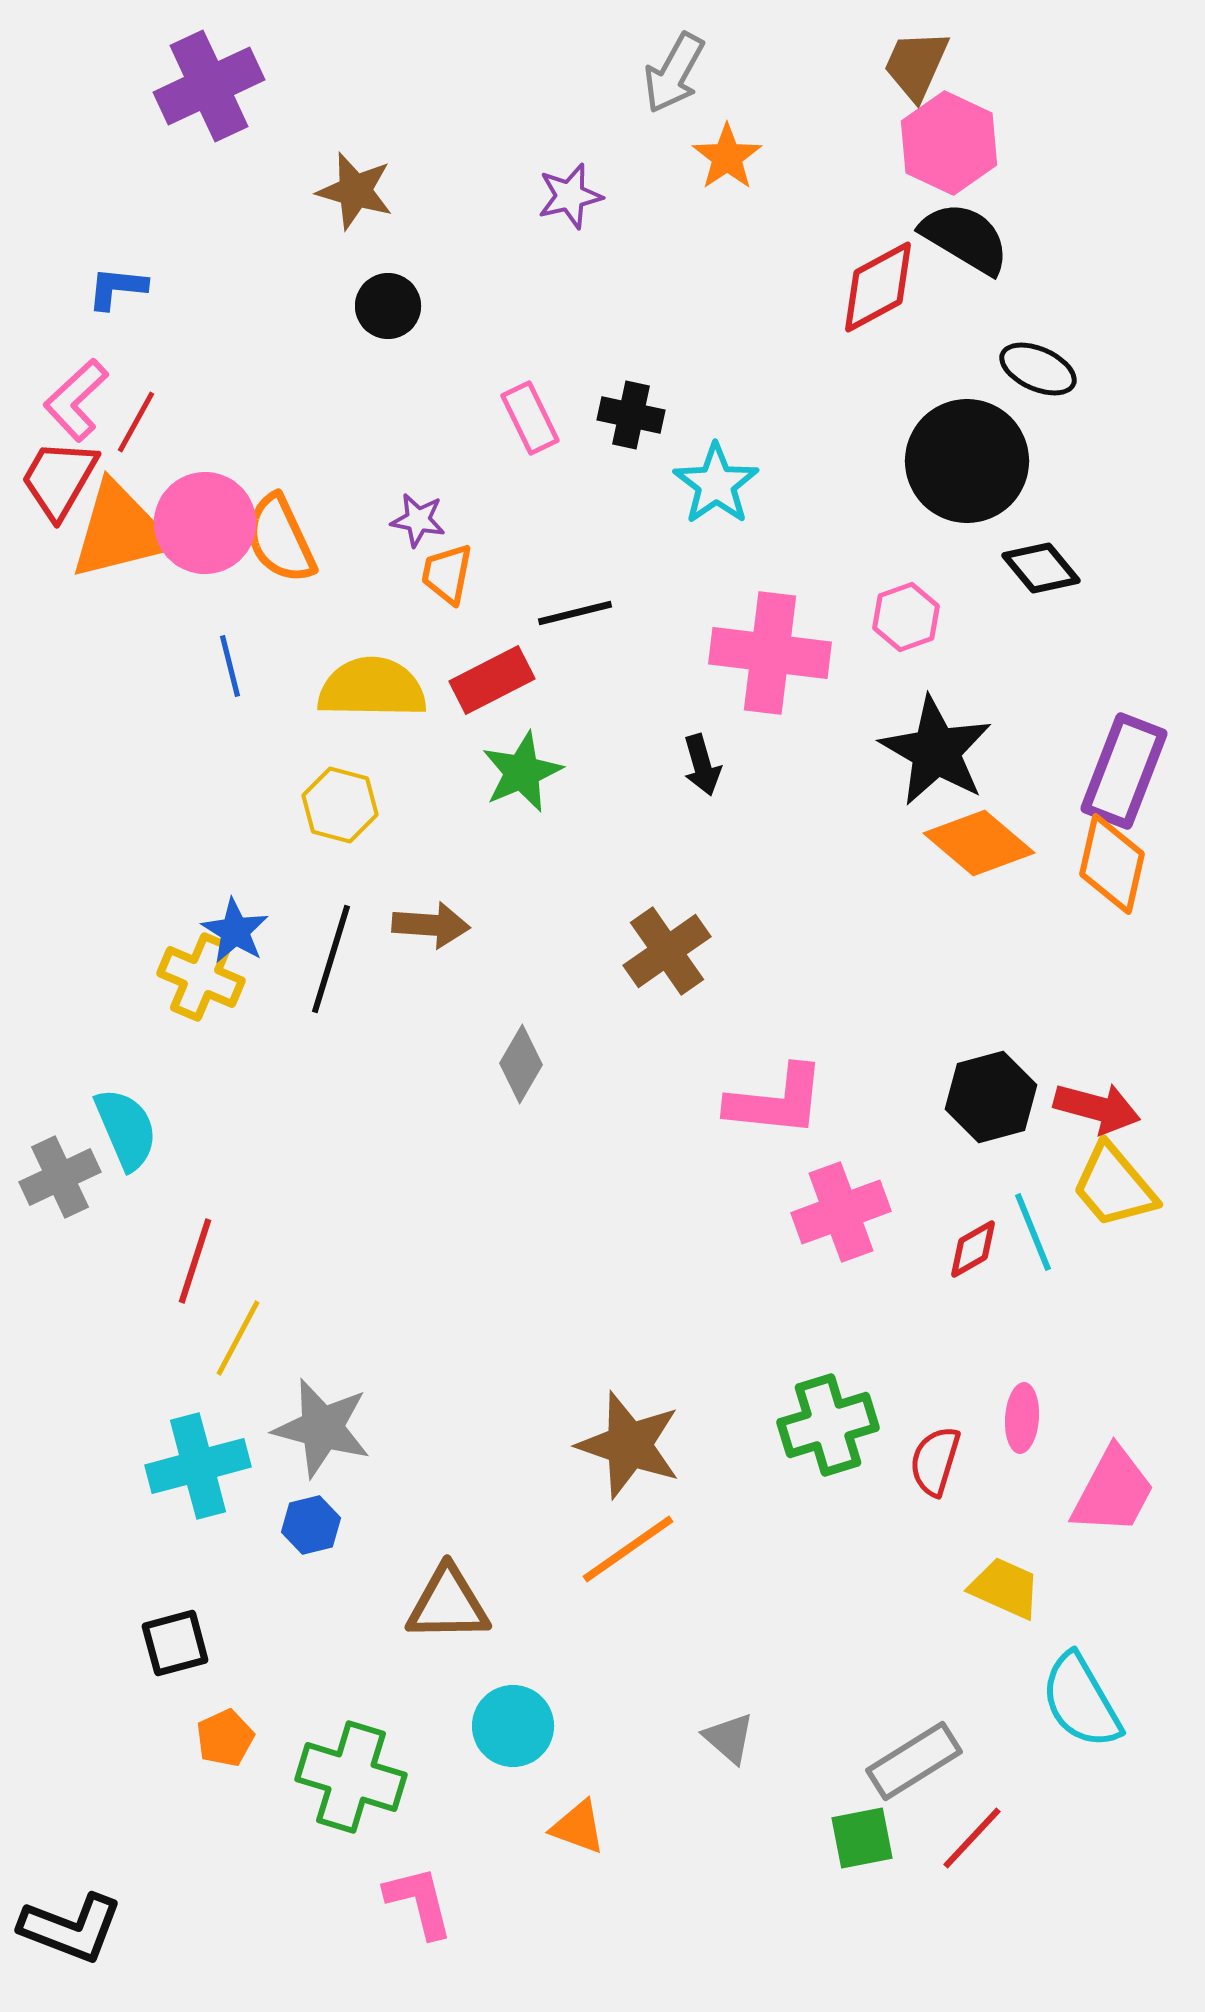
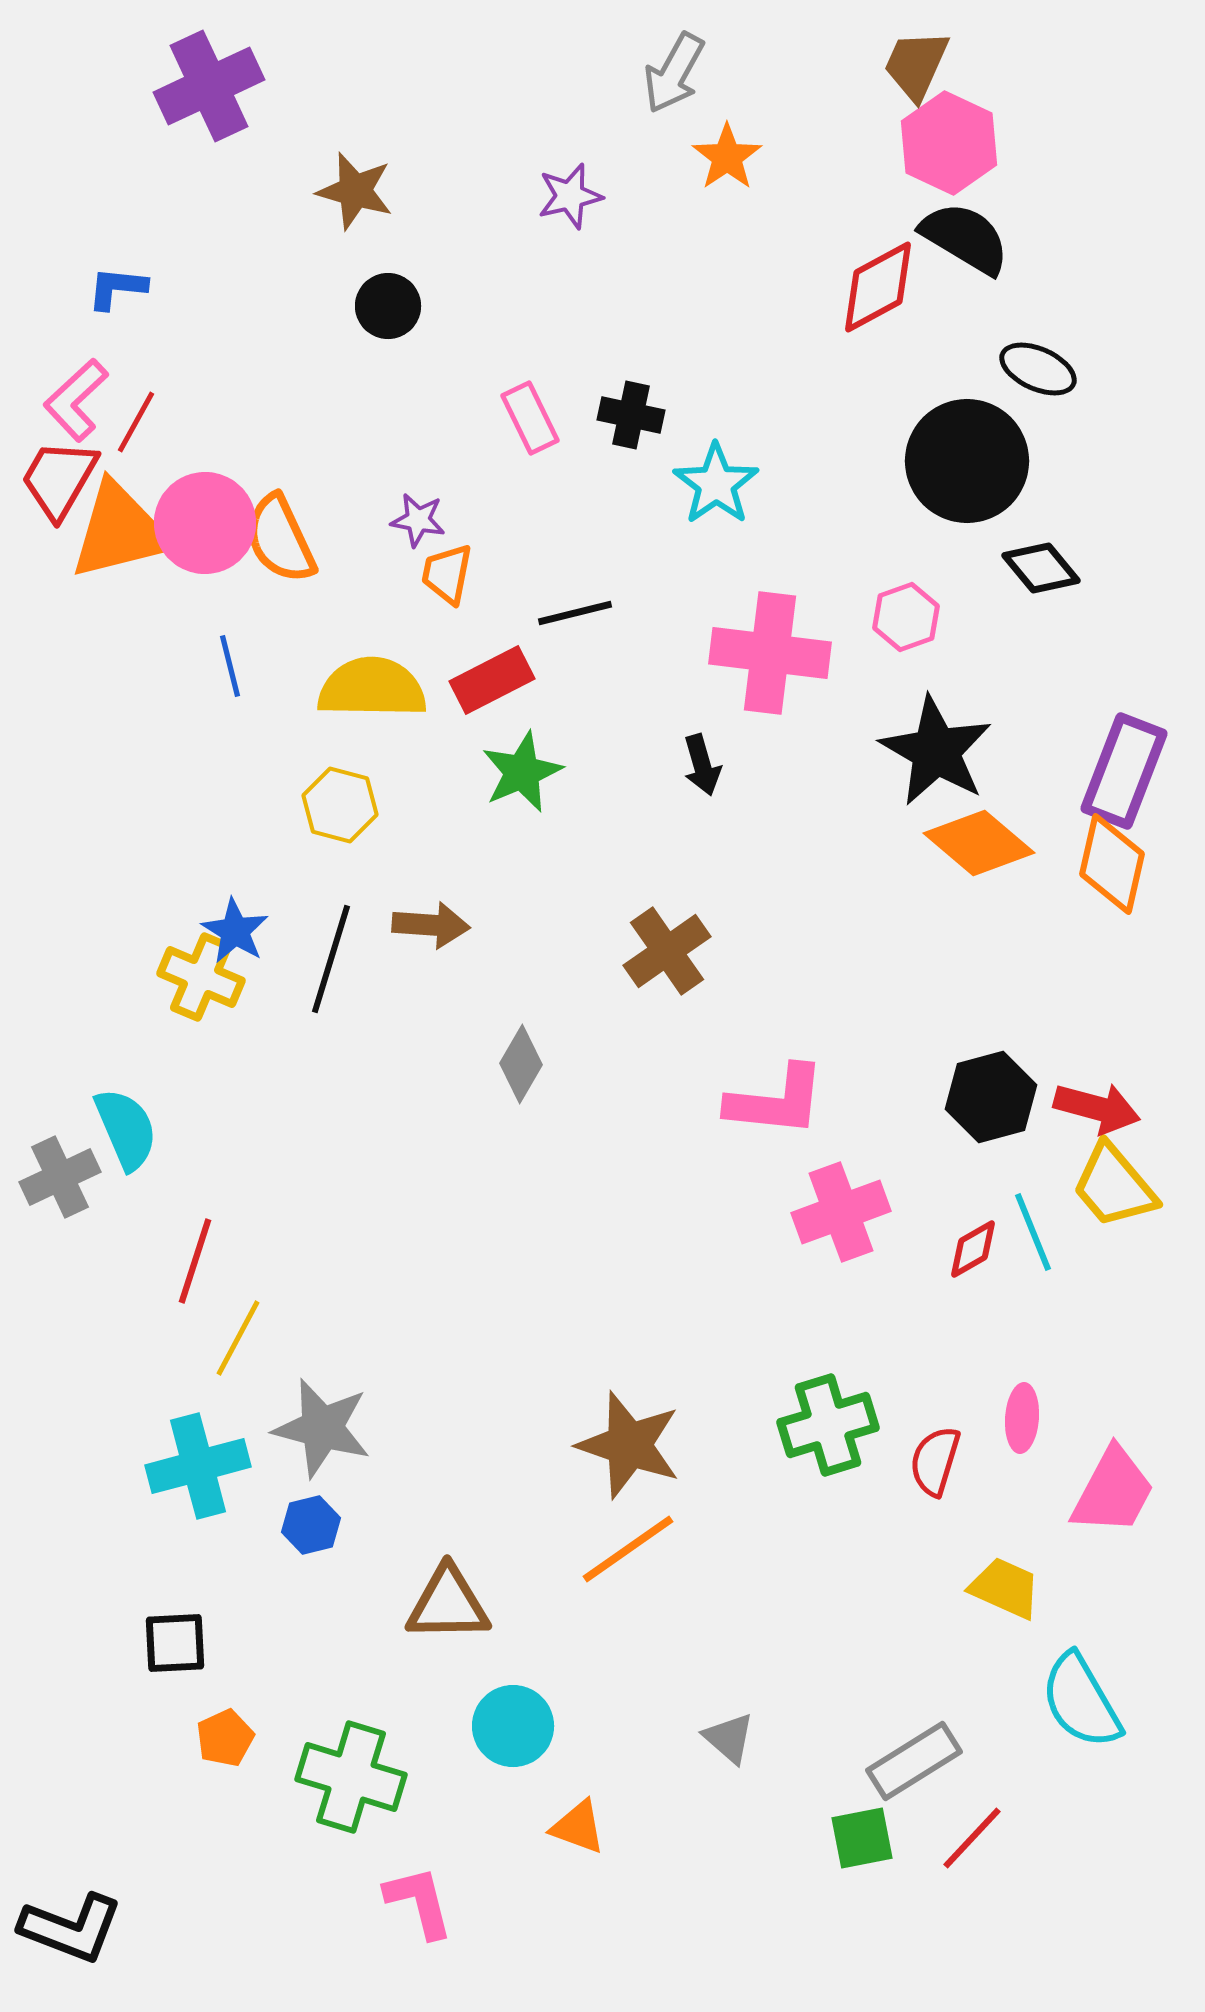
black square at (175, 1643): rotated 12 degrees clockwise
